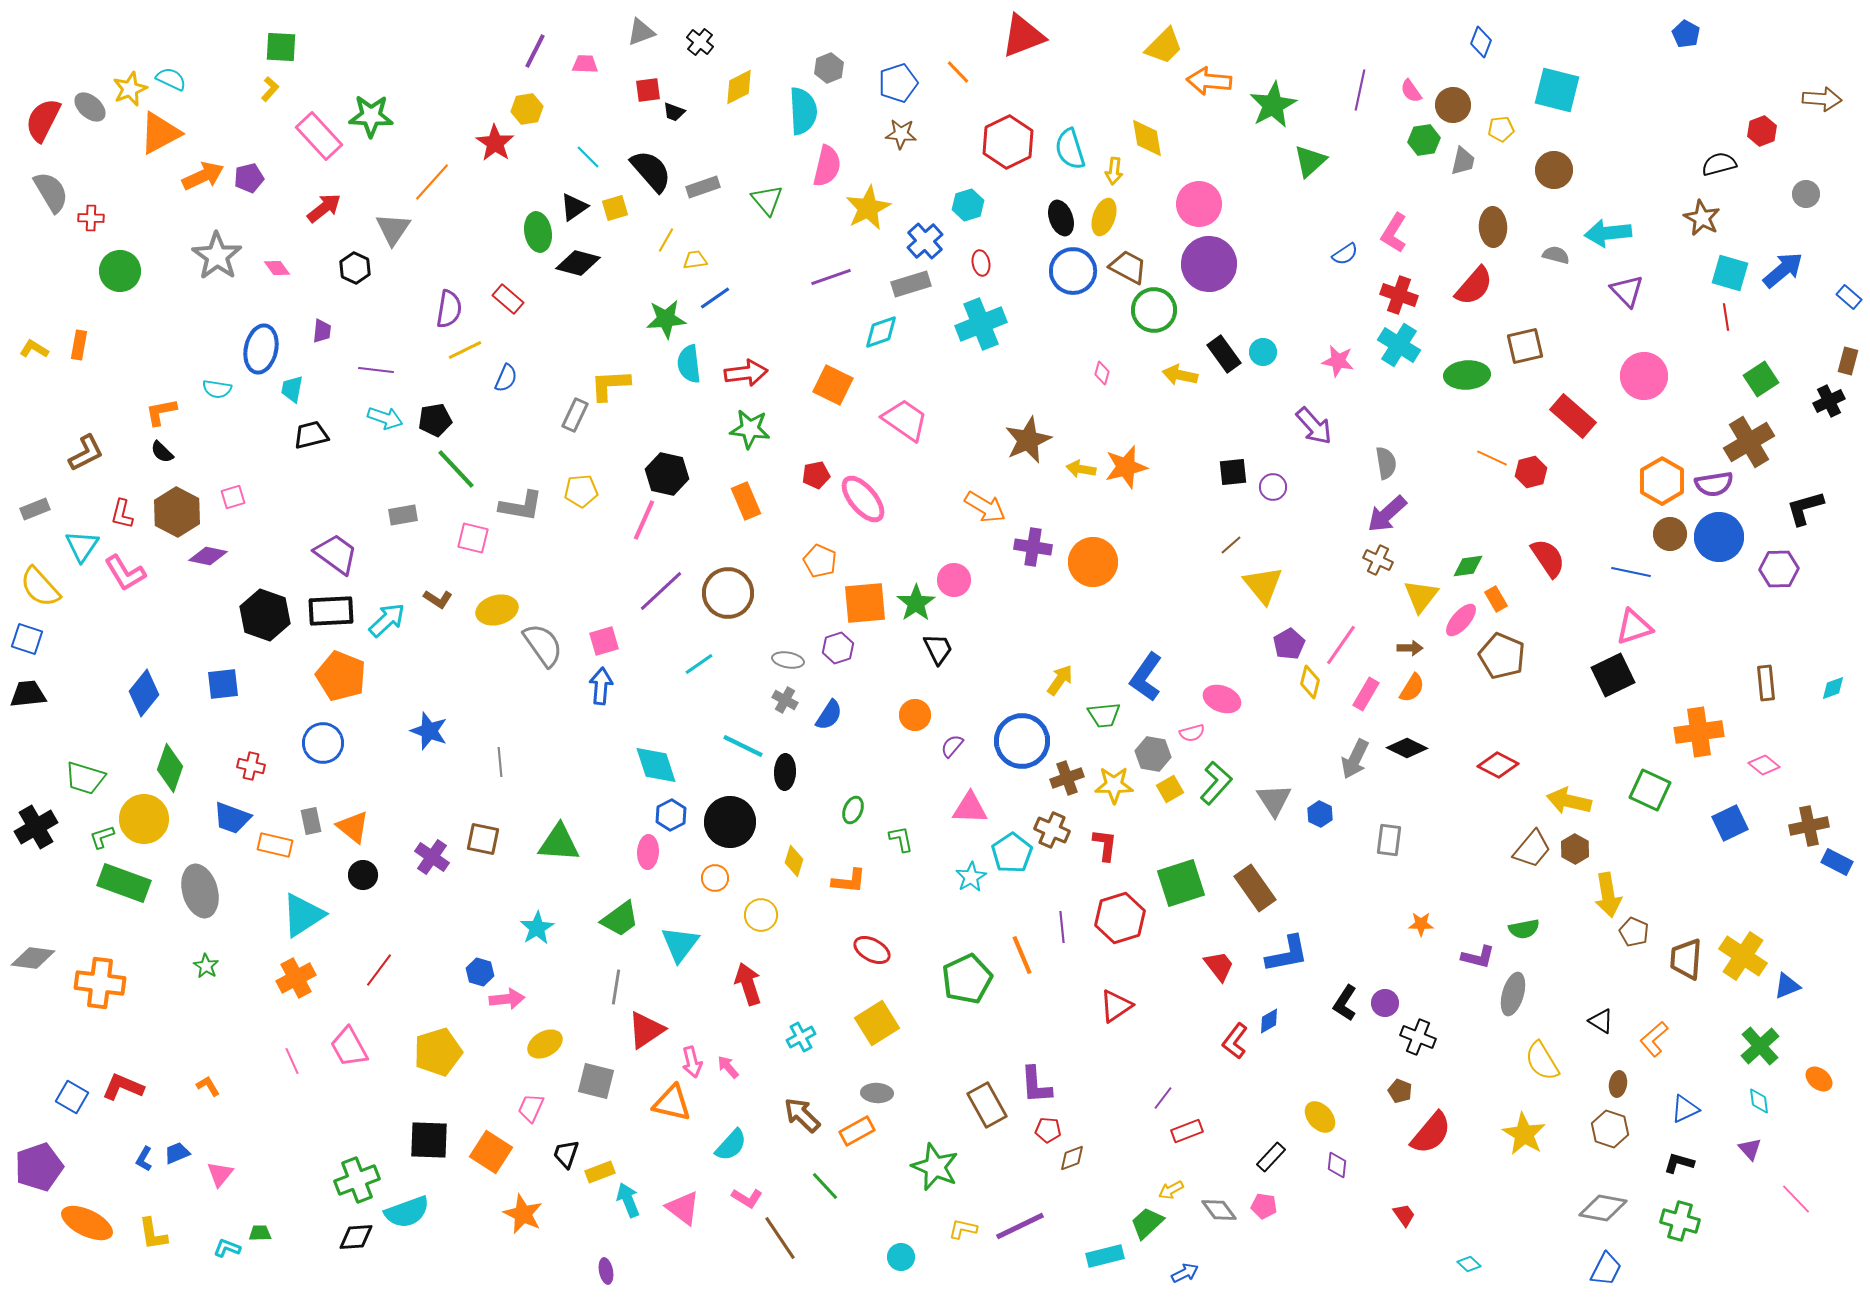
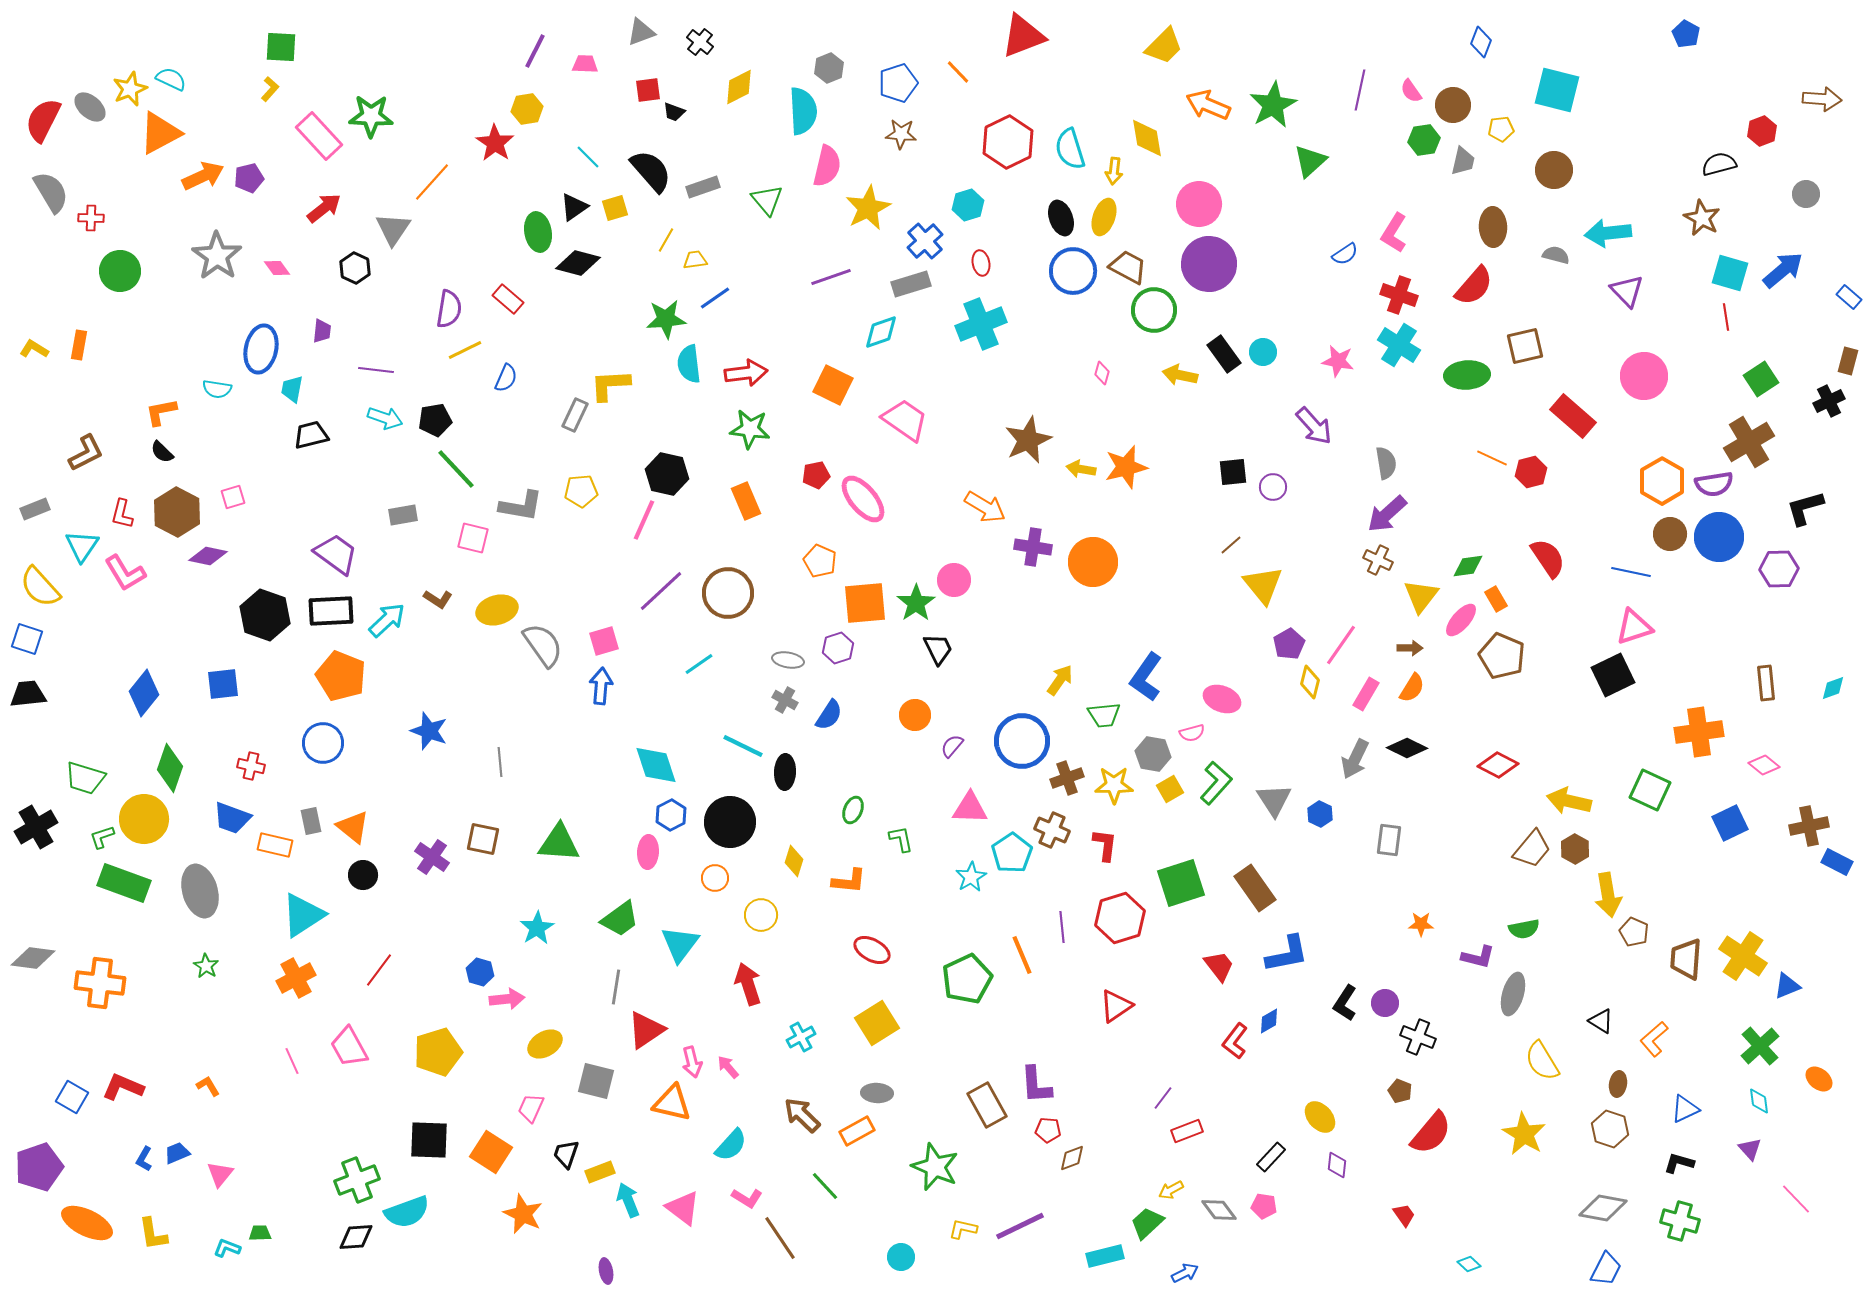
orange arrow at (1209, 81): moved 1 px left, 24 px down; rotated 18 degrees clockwise
